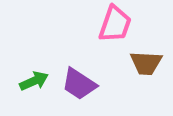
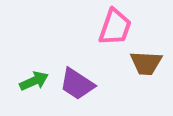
pink trapezoid: moved 3 px down
purple trapezoid: moved 2 px left
